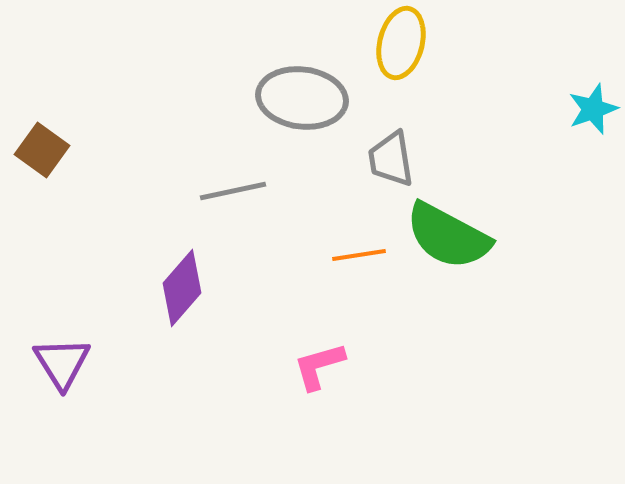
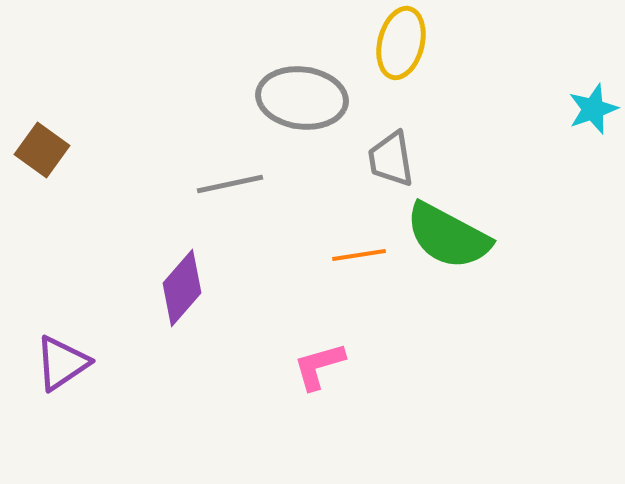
gray line: moved 3 px left, 7 px up
purple triangle: rotated 28 degrees clockwise
